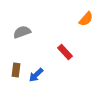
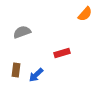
orange semicircle: moved 1 px left, 5 px up
red rectangle: moved 3 px left, 1 px down; rotated 63 degrees counterclockwise
